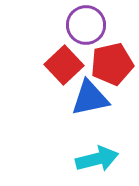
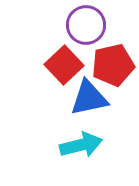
red pentagon: moved 1 px right, 1 px down
blue triangle: moved 1 px left
cyan arrow: moved 16 px left, 14 px up
